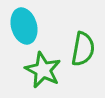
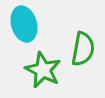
cyan ellipse: moved 2 px up
